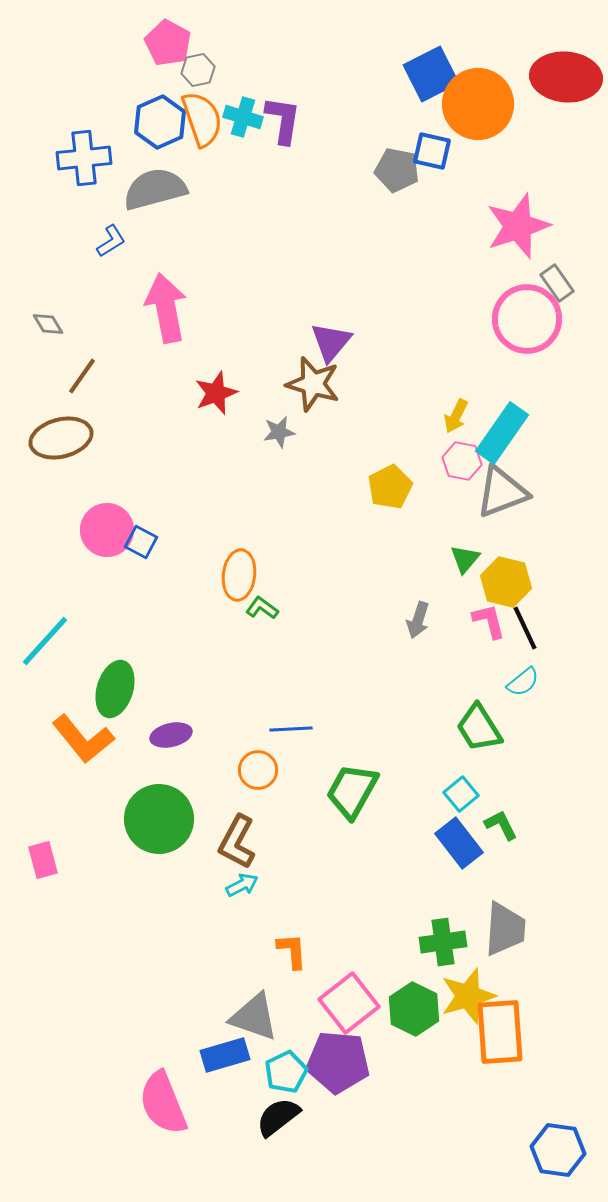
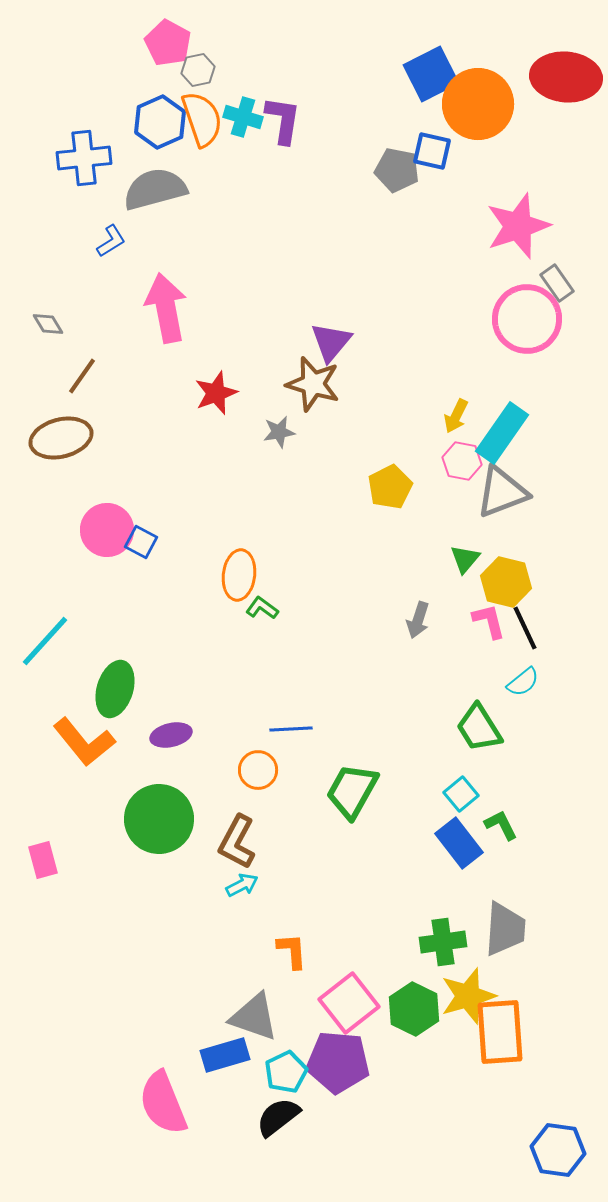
orange L-shape at (83, 739): moved 1 px right, 3 px down
